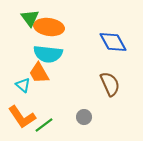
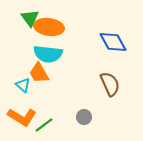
orange L-shape: rotated 24 degrees counterclockwise
